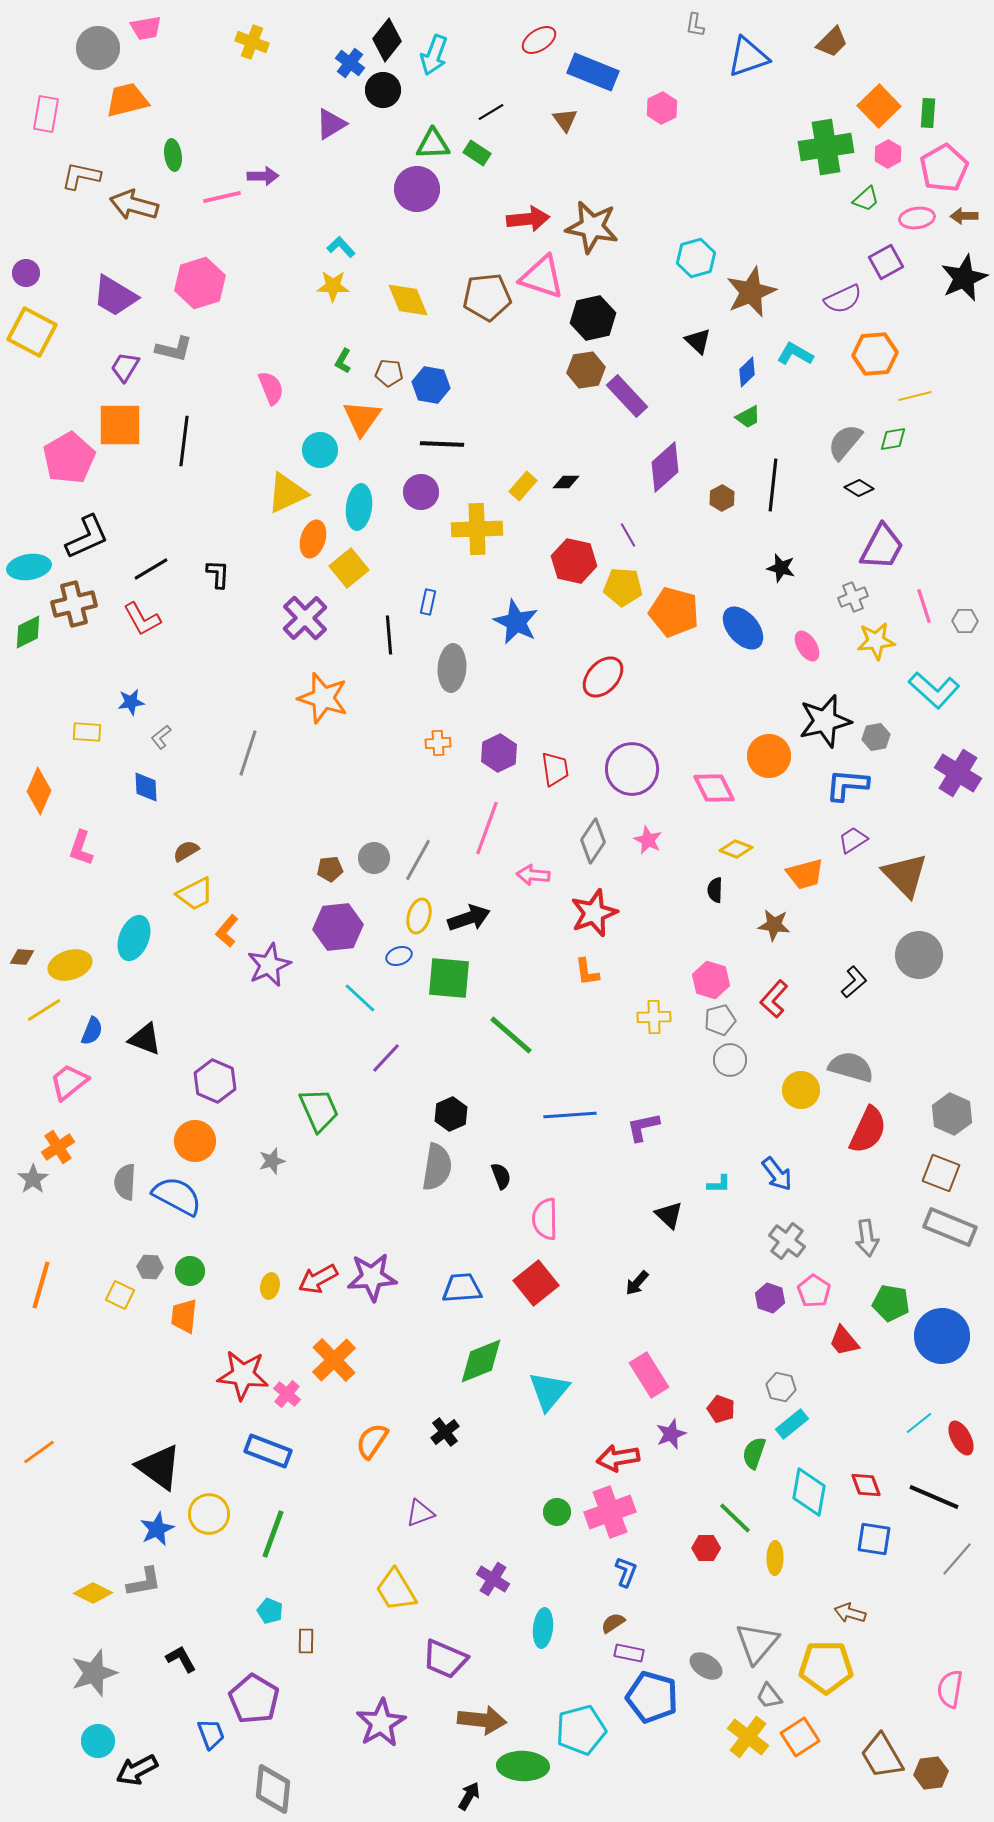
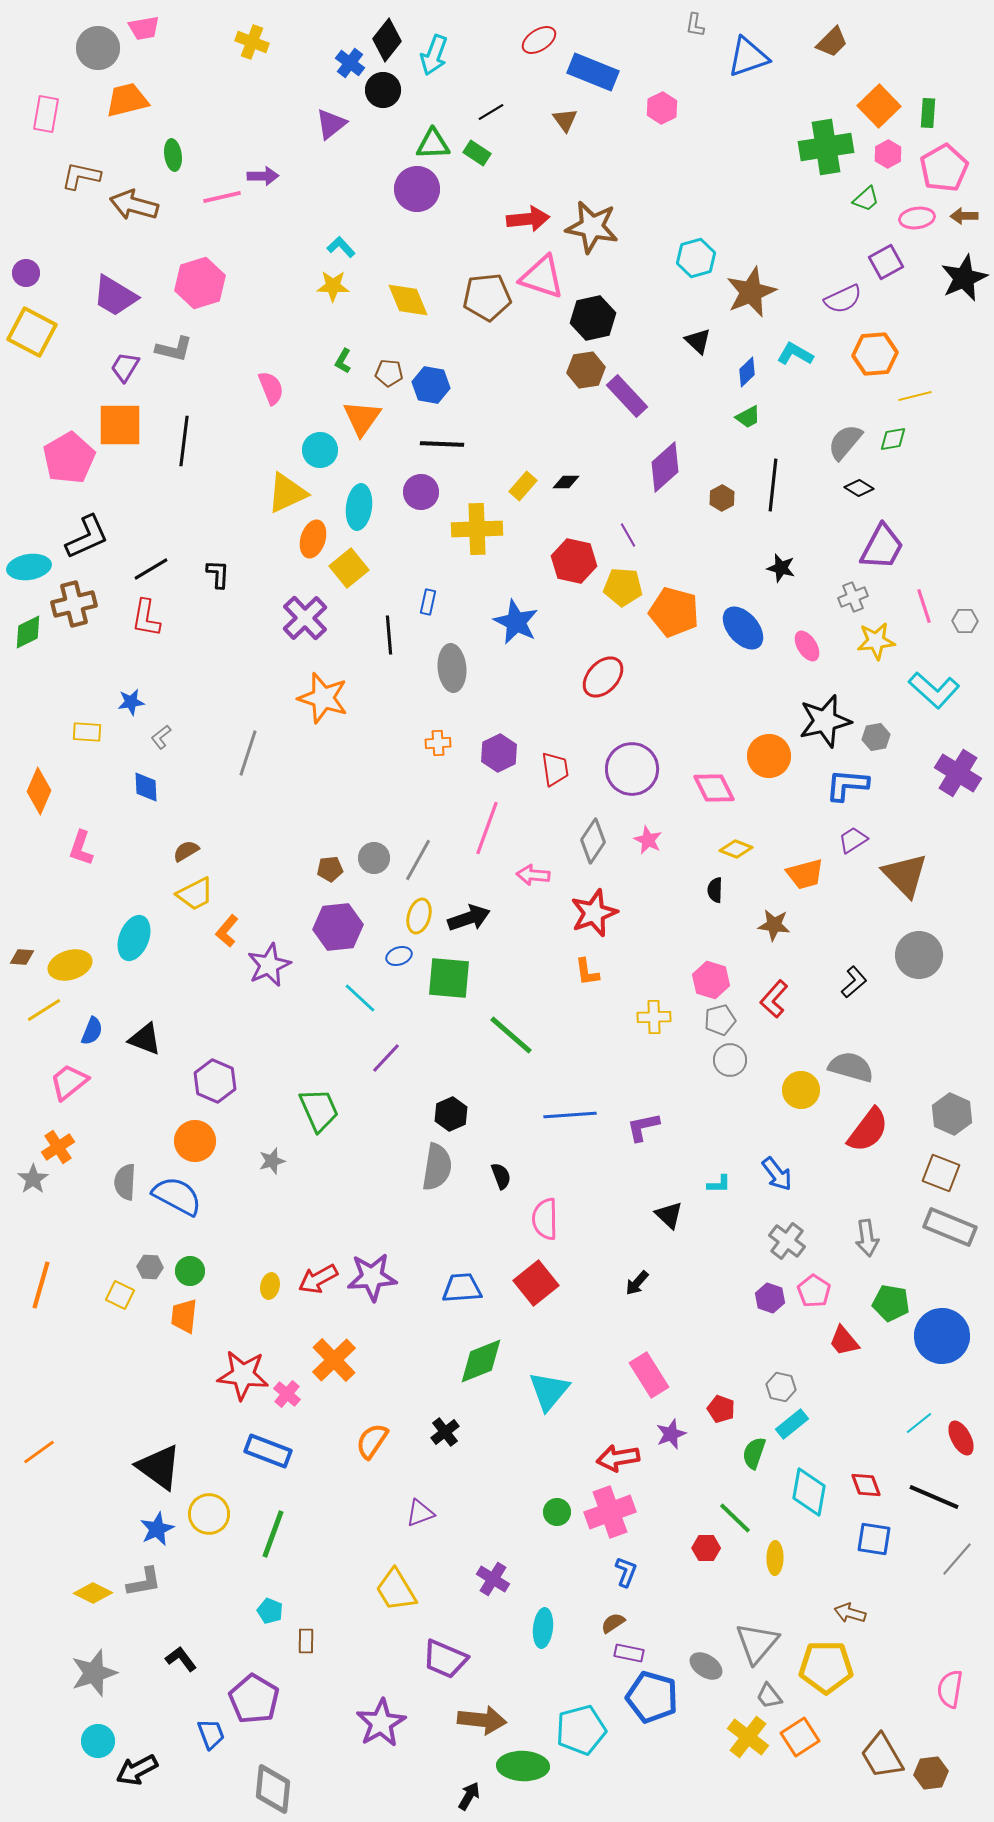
pink trapezoid at (146, 28): moved 2 px left
purple triangle at (331, 124): rotated 8 degrees counterclockwise
red L-shape at (142, 619): moved 4 px right, 1 px up; rotated 39 degrees clockwise
gray ellipse at (452, 668): rotated 9 degrees counterclockwise
red semicircle at (868, 1130): rotated 12 degrees clockwise
black L-shape at (181, 1659): rotated 8 degrees counterclockwise
